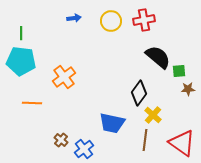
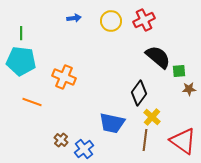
red cross: rotated 15 degrees counterclockwise
orange cross: rotated 30 degrees counterclockwise
brown star: moved 1 px right
orange line: moved 1 px up; rotated 18 degrees clockwise
yellow cross: moved 1 px left, 2 px down
red triangle: moved 1 px right, 2 px up
